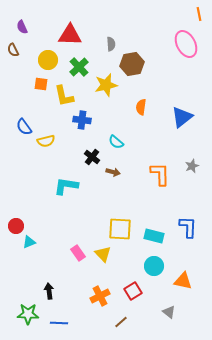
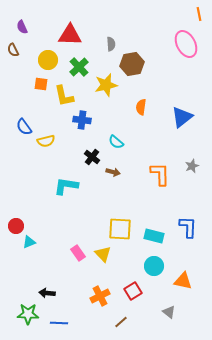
black arrow: moved 2 px left, 2 px down; rotated 77 degrees counterclockwise
